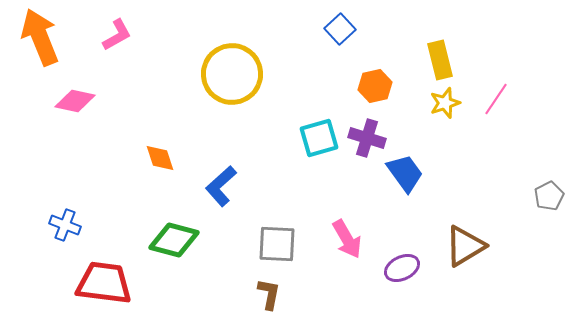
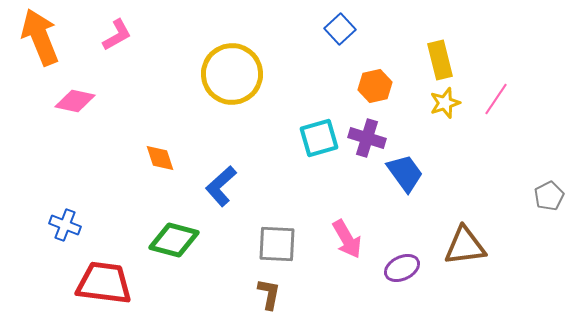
brown triangle: rotated 24 degrees clockwise
